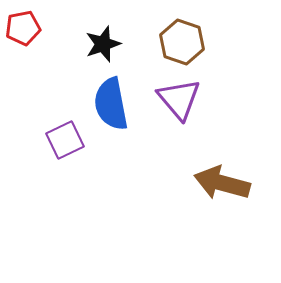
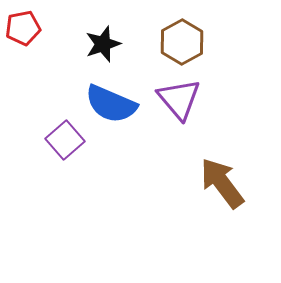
brown hexagon: rotated 12 degrees clockwise
blue semicircle: rotated 56 degrees counterclockwise
purple square: rotated 15 degrees counterclockwise
brown arrow: rotated 38 degrees clockwise
